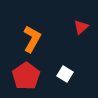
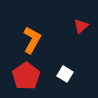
red triangle: moved 1 px up
orange L-shape: moved 1 px down
